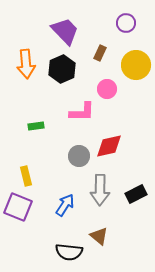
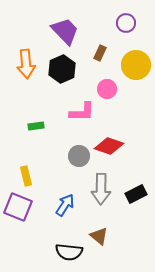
red diamond: rotated 32 degrees clockwise
gray arrow: moved 1 px right, 1 px up
